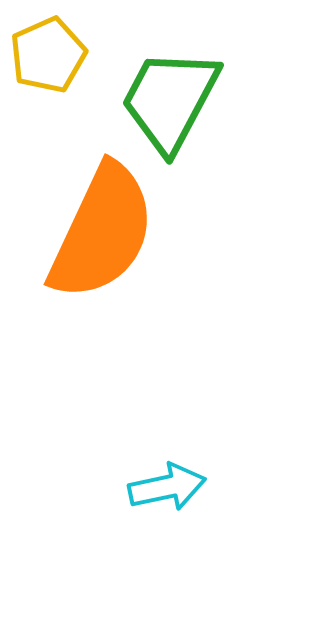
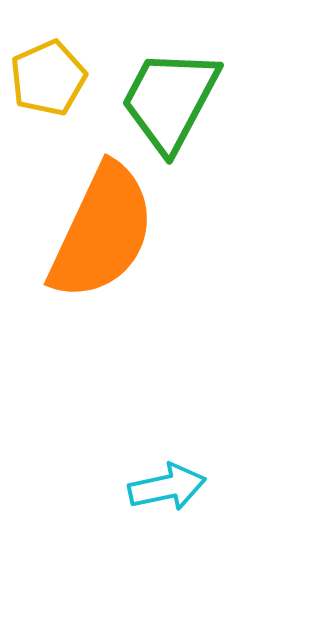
yellow pentagon: moved 23 px down
